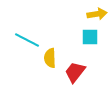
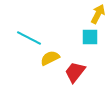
yellow arrow: moved 1 px right; rotated 54 degrees counterclockwise
cyan line: moved 2 px right, 2 px up
yellow semicircle: rotated 66 degrees clockwise
